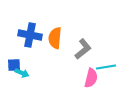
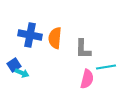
gray L-shape: rotated 130 degrees clockwise
blue square: rotated 32 degrees counterclockwise
pink semicircle: moved 4 px left, 1 px down
